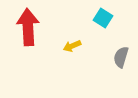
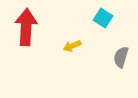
red arrow: moved 2 px left; rotated 6 degrees clockwise
